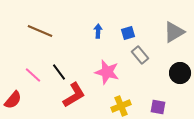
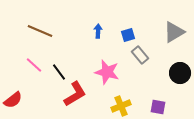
blue square: moved 2 px down
pink line: moved 1 px right, 10 px up
red L-shape: moved 1 px right, 1 px up
red semicircle: rotated 12 degrees clockwise
